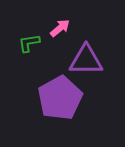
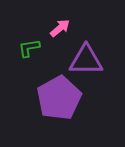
green L-shape: moved 5 px down
purple pentagon: moved 1 px left
